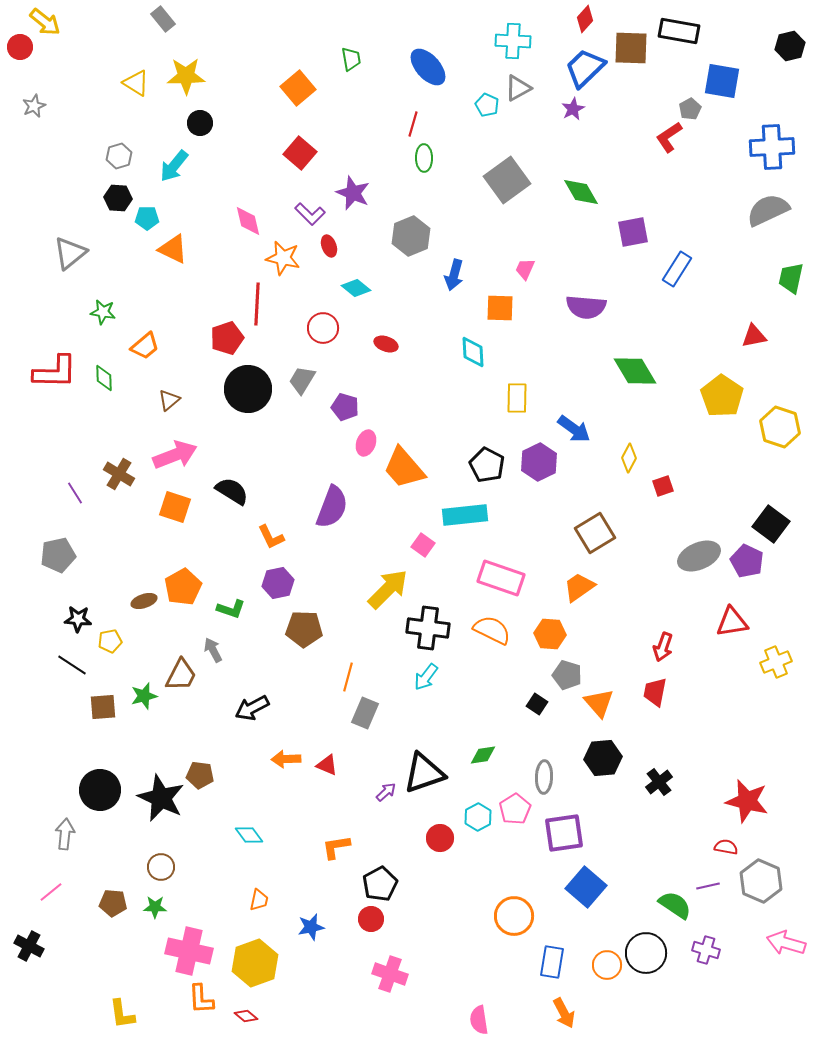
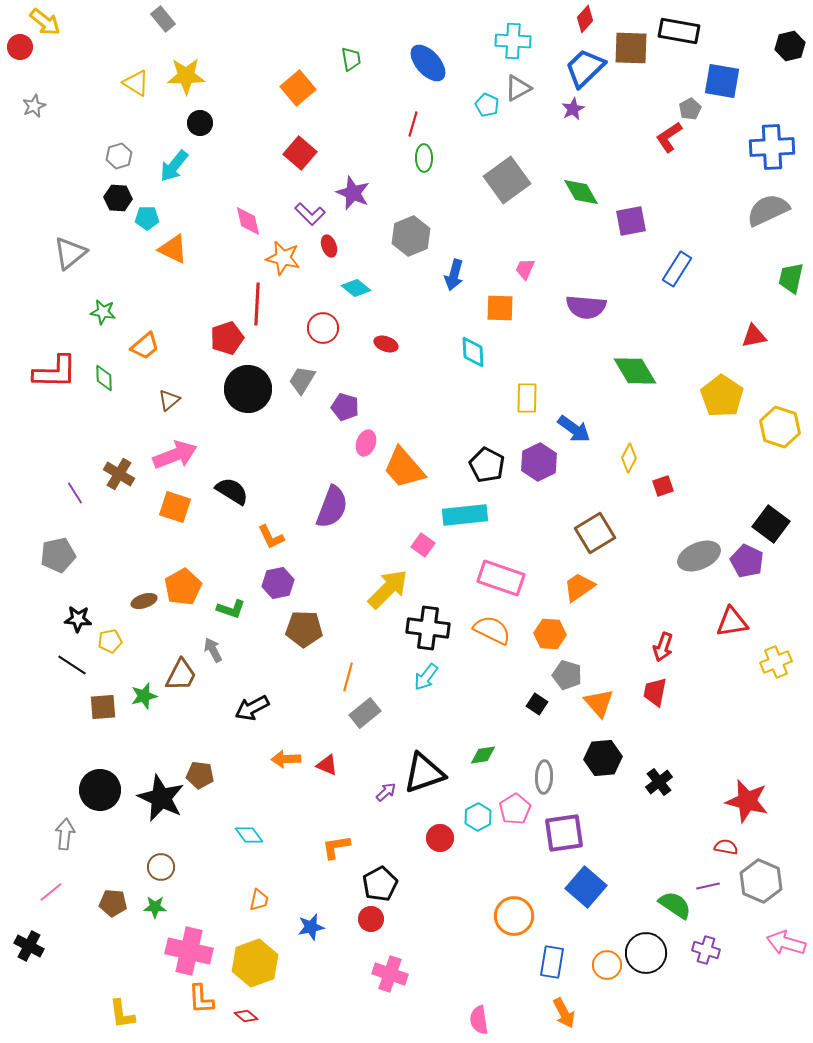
blue ellipse at (428, 67): moved 4 px up
purple square at (633, 232): moved 2 px left, 11 px up
yellow rectangle at (517, 398): moved 10 px right
gray rectangle at (365, 713): rotated 28 degrees clockwise
